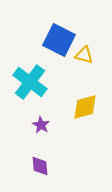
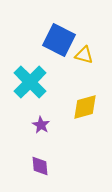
cyan cross: rotated 8 degrees clockwise
